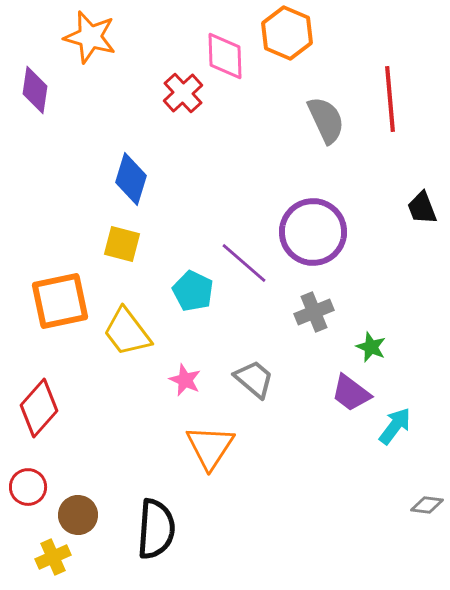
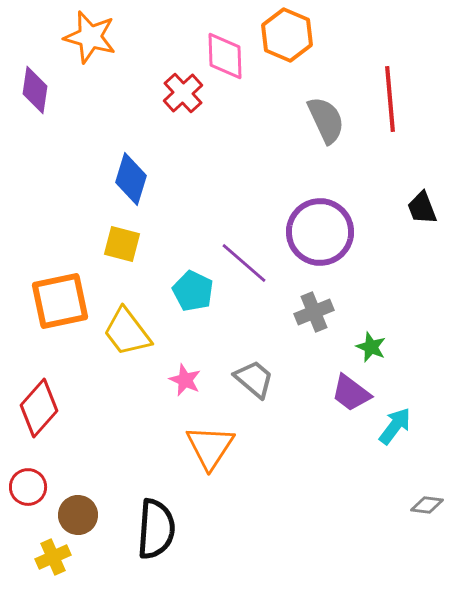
orange hexagon: moved 2 px down
purple circle: moved 7 px right
